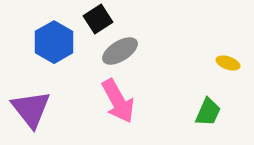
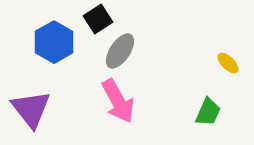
gray ellipse: rotated 24 degrees counterclockwise
yellow ellipse: rotated 25 degrees clockwise
